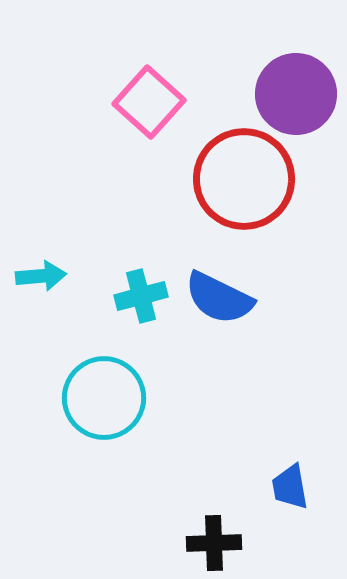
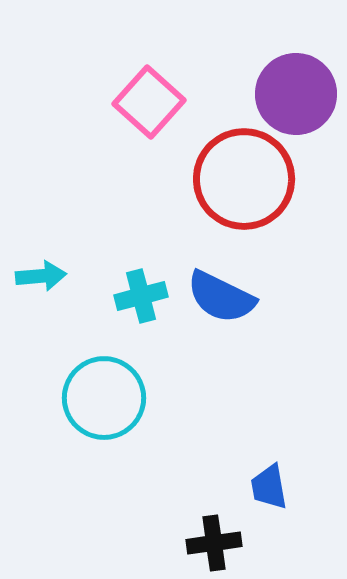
blue semicircle: moved 2 px right, 1 px up
blue trapezoid: moved 21 px left
black cross: rotated 6 degrees counterclockwise
